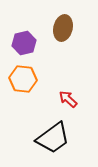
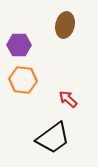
brown ellipse: moved 2 px right, 3 px up
purple hexagon: moved 5 px left, 2 px down; rotated 15 degrees clockwise
orange hexagon: moved 1 px down
